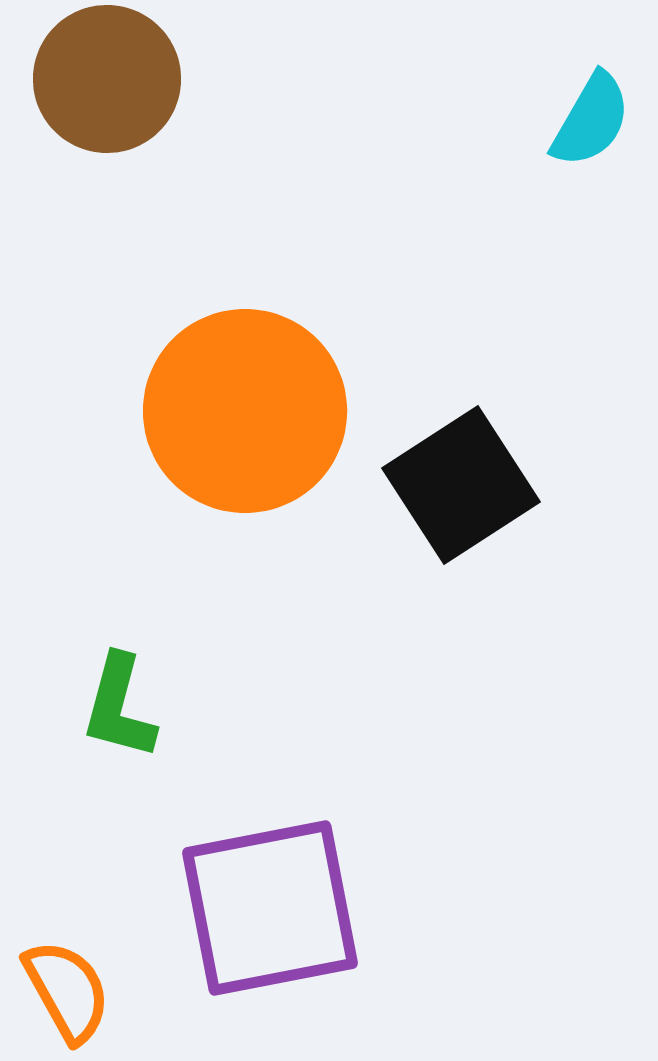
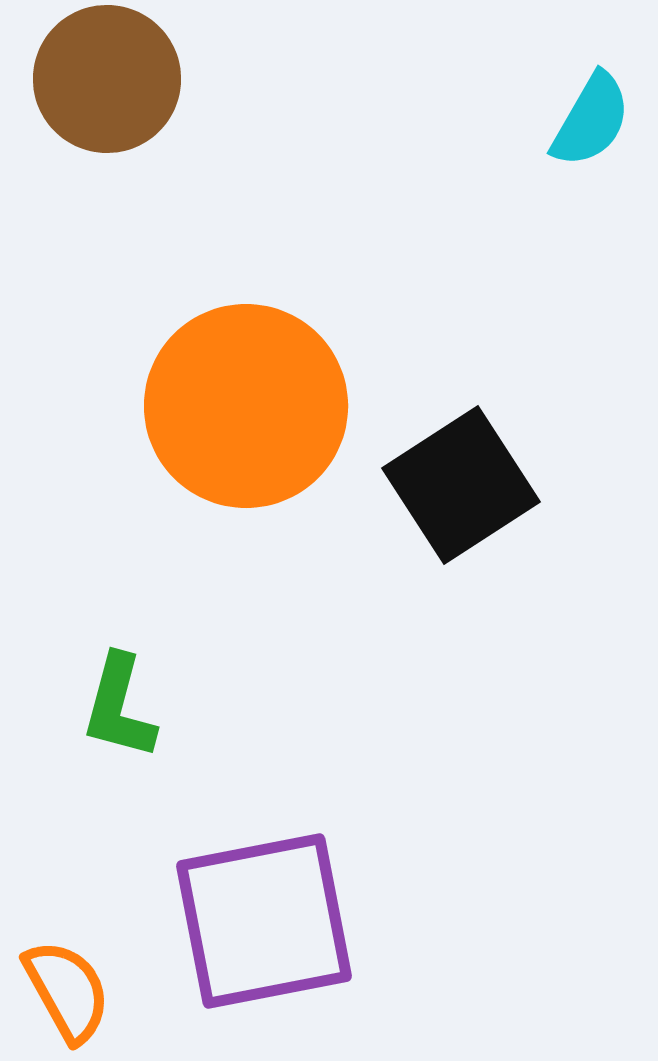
orange circle: moved 1 px right, 5 px up
purple square: moved 6 px left, 13 px down
